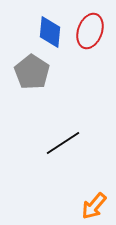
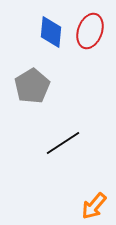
blue diamond: moved 1 px right
gray pentagon: moved 14 px down; rotated 8 degrees clockwise
